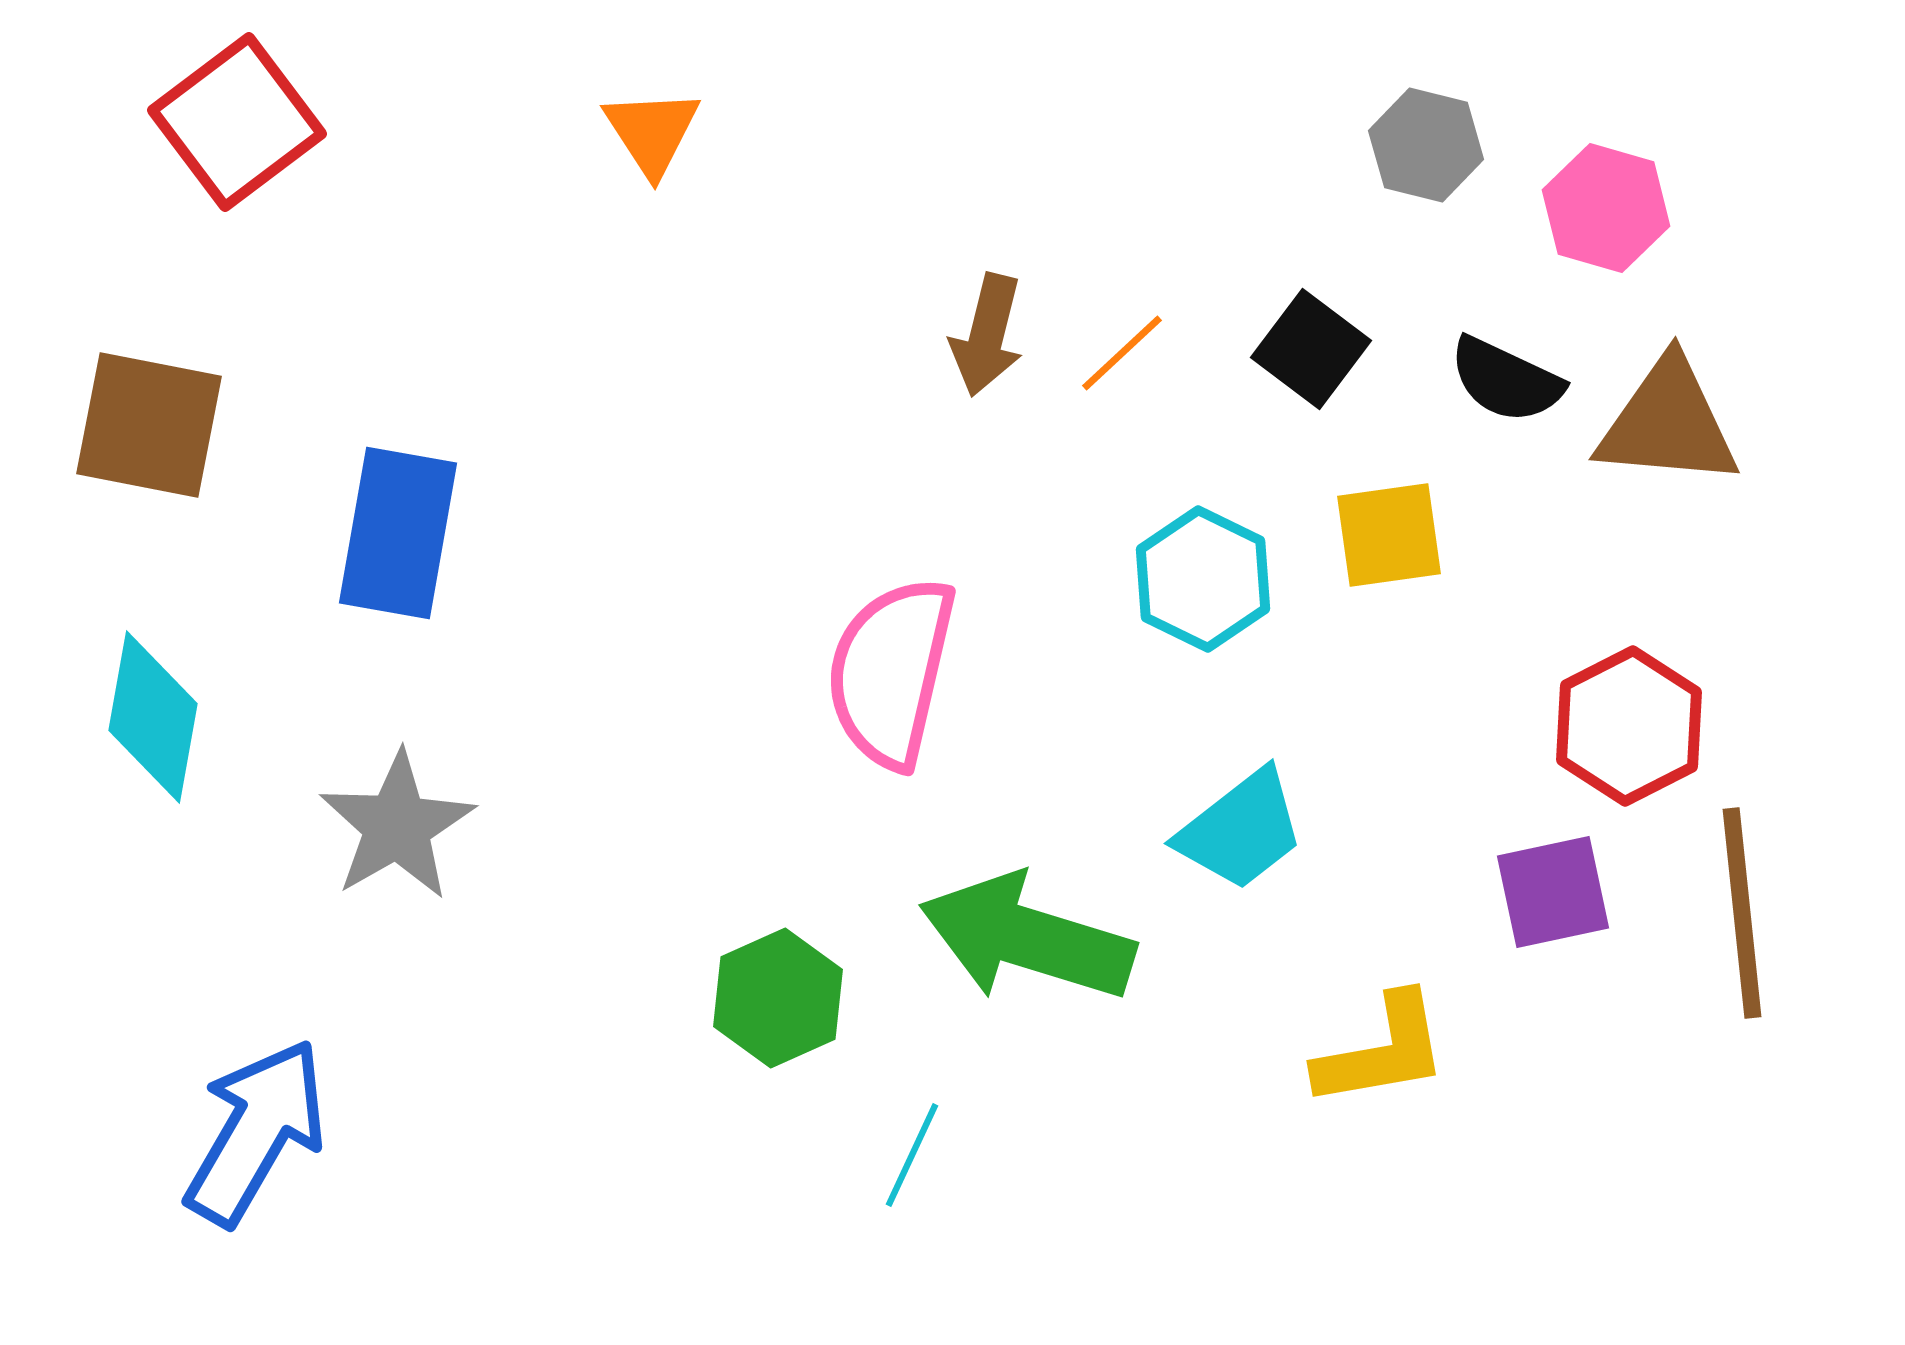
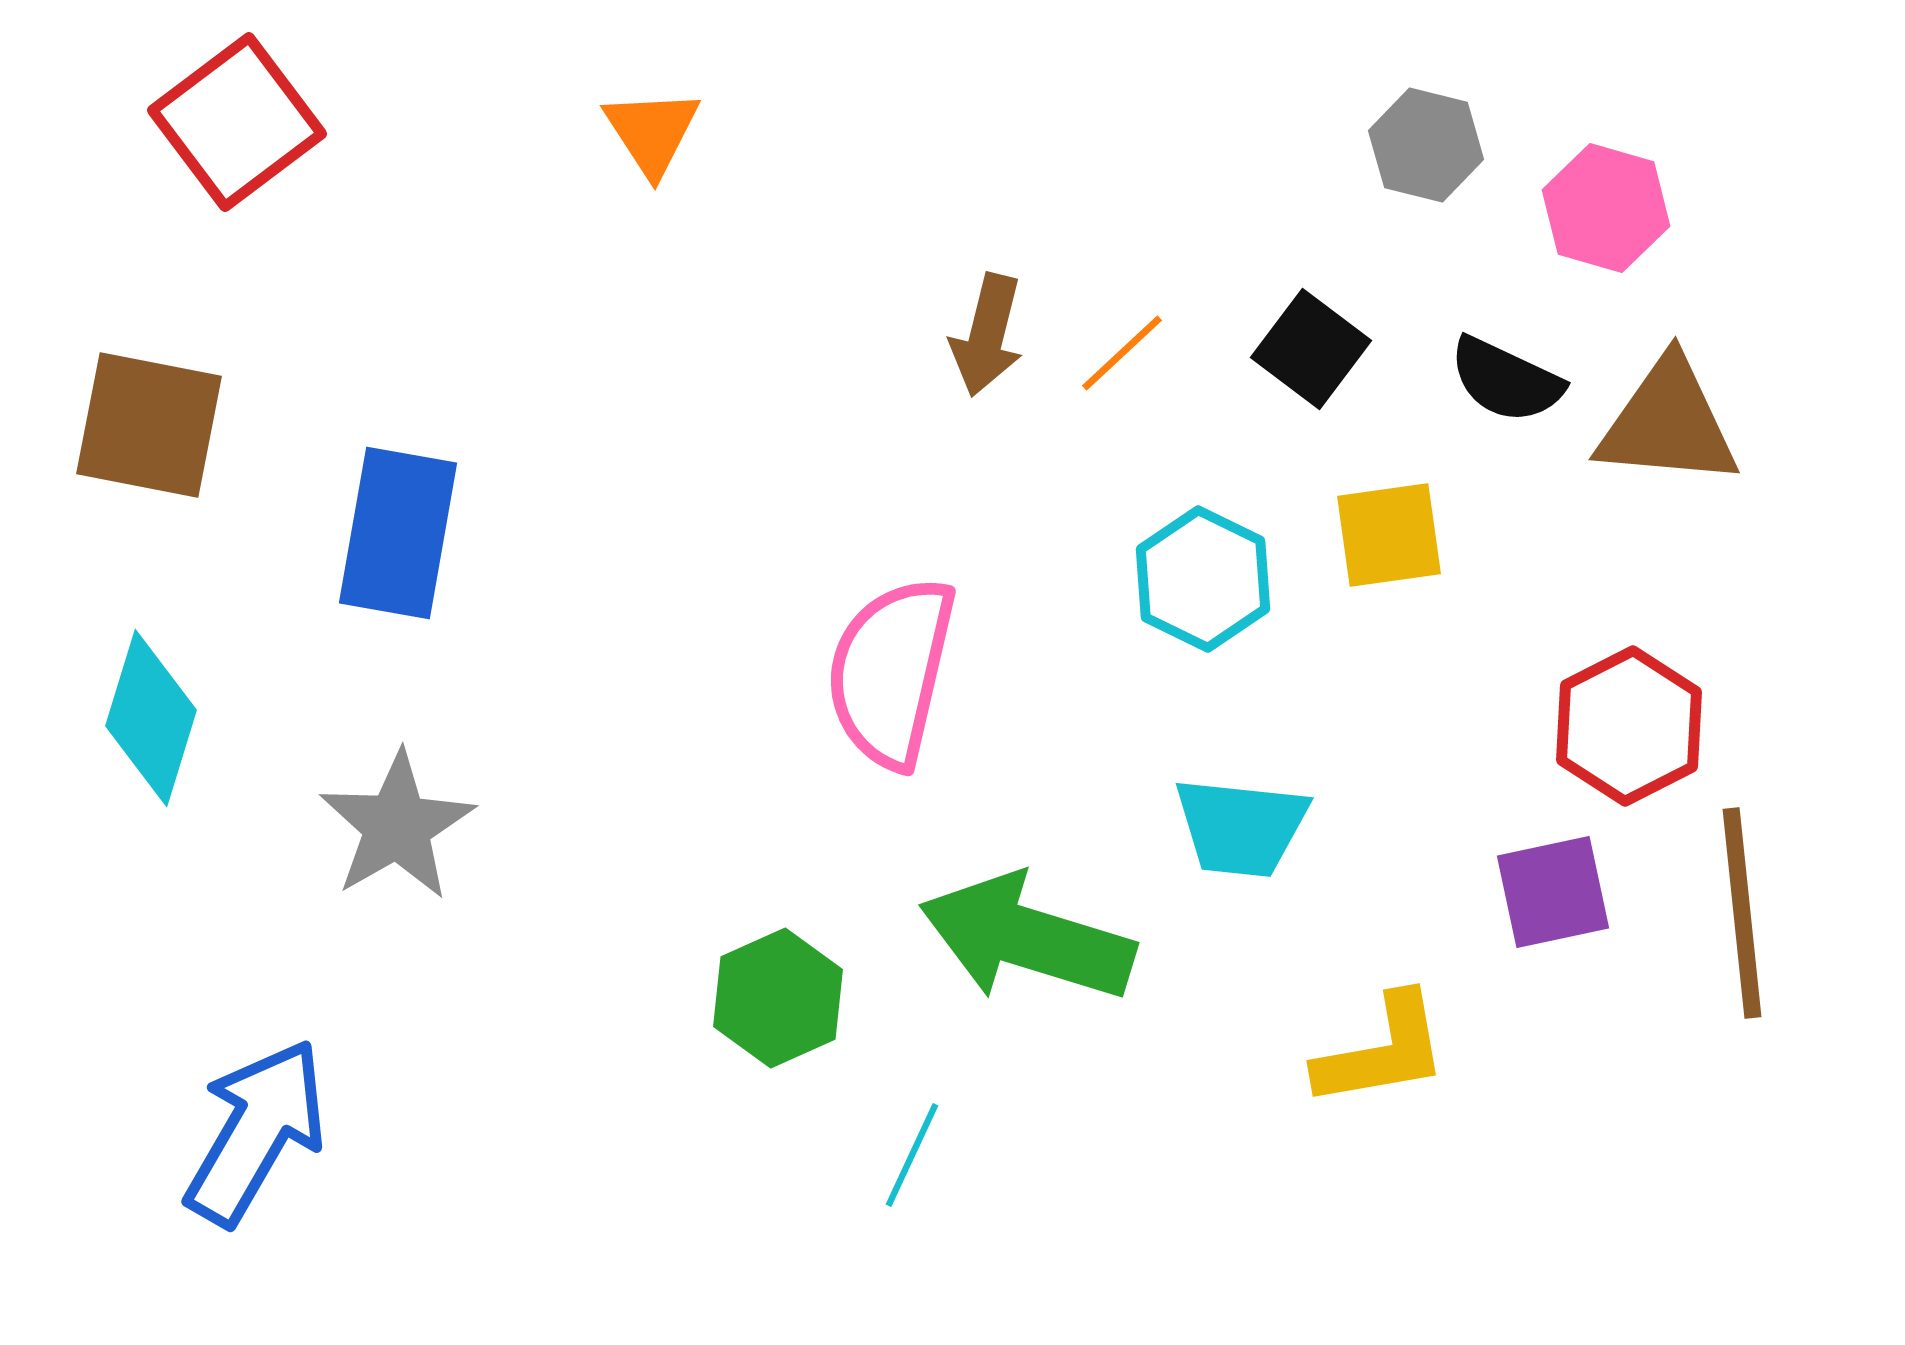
cyan diamond: moved 2 px left, 1 px down; rotated 7 degrees clockwise
cyan trapezoid: moved 3 px up; rotated 44 degrees clockwise
